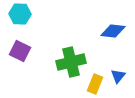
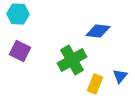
cyan hexagon: moved 2 px left
blue diamond: moved 15 px left
green cross: moved 1 px right, 2 px up; rotated 16 degrees counterclockwise
blue triangle: moved 2 px right
